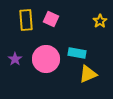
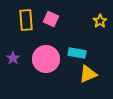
purple star: moved 2 px left, 1 px up
